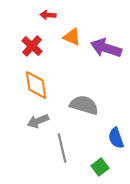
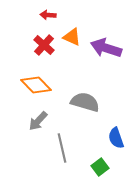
red cross: moved 12 px right, 1 px up
orange diamond: rotated 36 degrees counterclockwise
gray semicircle: moved 1 px right, 3 px up
gray arrow: rotated 25 degrees counterclockwise
